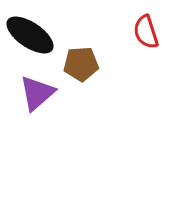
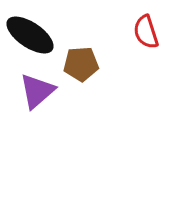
purple triangle: moved 2 px up
